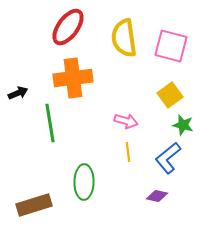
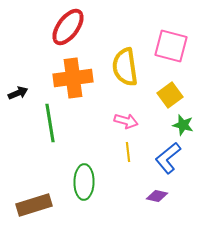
yellow semicircle: moved 1 px right, 29 px down
